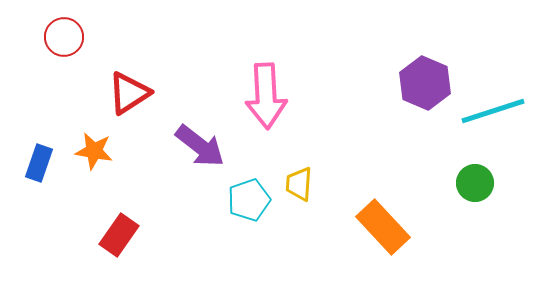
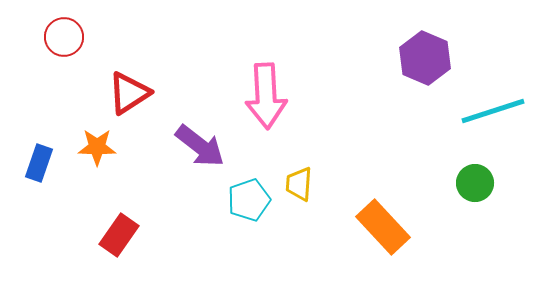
purple hexagon: moved 25 px up
orange star: moved 3 px right, 4 px up; rotated 9 degrees counterclockwise
